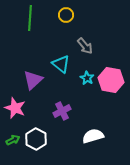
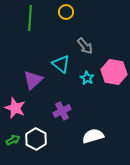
yellow circle: moved 3 px up
pink hexagon: moved 3 px right, 8 px up
